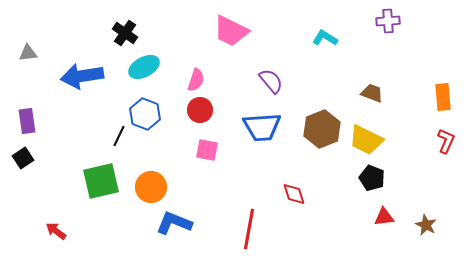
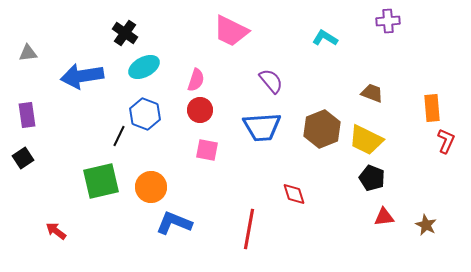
orange rectangle: moved 11 px left, 11 px down
purple rectangle: moved 6 px up
